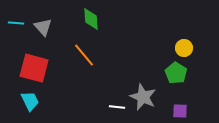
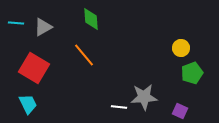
gray triangle: rotated 42 degrees clockwise
yellow circle: moved 3 px left
red square: rotated 16 degrees clockwise
green pentagon: moved 16 px right; rotated 20 degrees clockwise
gray star: moved 1 px right; rotated 28 degrees counterclockwise
cyan trapezoid: moved 2 px left, 3 px down
white line: moved 2 px right
purple square: rotated 21 degrees clockwise
